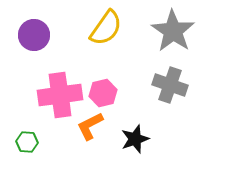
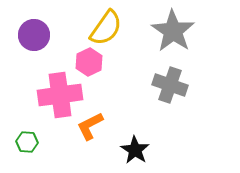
pink hexagon: moved 14 px left, 31 px up; rotated 12 degrees counterclockwise
black star: moved 11 px down; rotated 20 degrees counterclockwise
